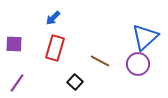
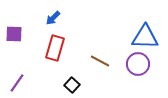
blue triangle: rotated 44 degrees clockwise
purple square: moved 10 px up
black square: moved 3 px left, 3 px down
